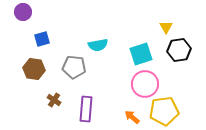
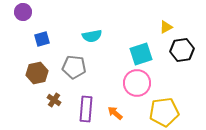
yellow triangle: rotated 32 degrees clockwise
cyan semicircle: moved 6 px left, 9 px up
black hexagon: moved 3 px right
brown hexagon: moved 3 px right, 4 px down; rotated 20 degrees counterclockwise
pink circle: moved 8 px left, 1 px up
yellow pentagon: moved 1 px down
orange arrow: moved 17 px left, 4 px up
